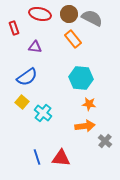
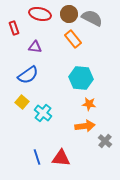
blue semicircle: moved 1 px right, 2 px up
